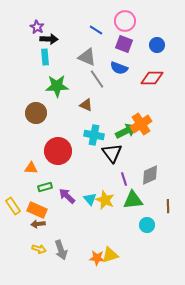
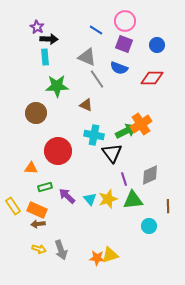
yellow star: moved 3 px right, 1 px up; rotated 30 degrees clockwise
cyan circle: moved 2 px right, 1 px down
